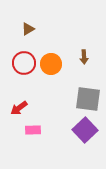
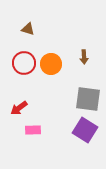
brown triangle: rotated 48 degrees clockwise
purple square: rotated 15 degrees counterclockwise
